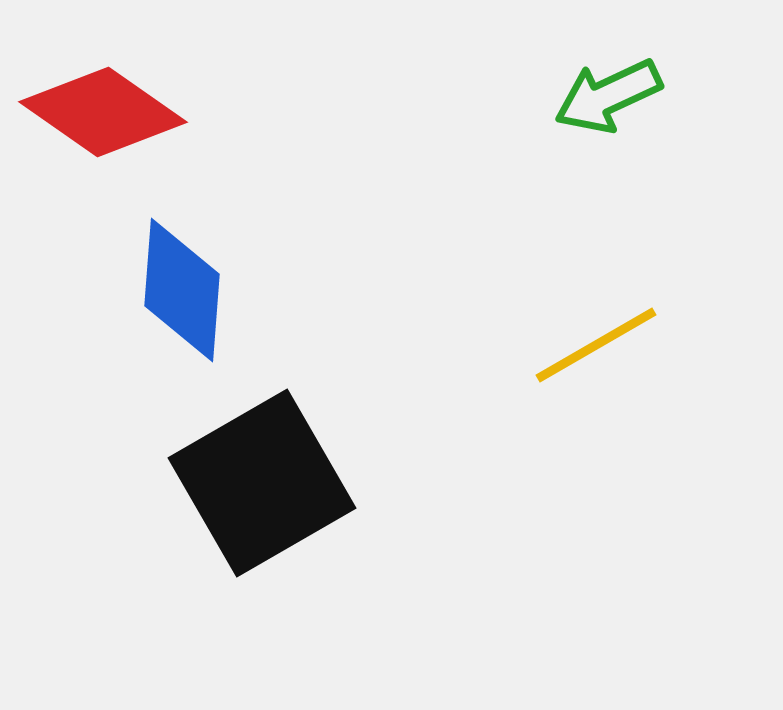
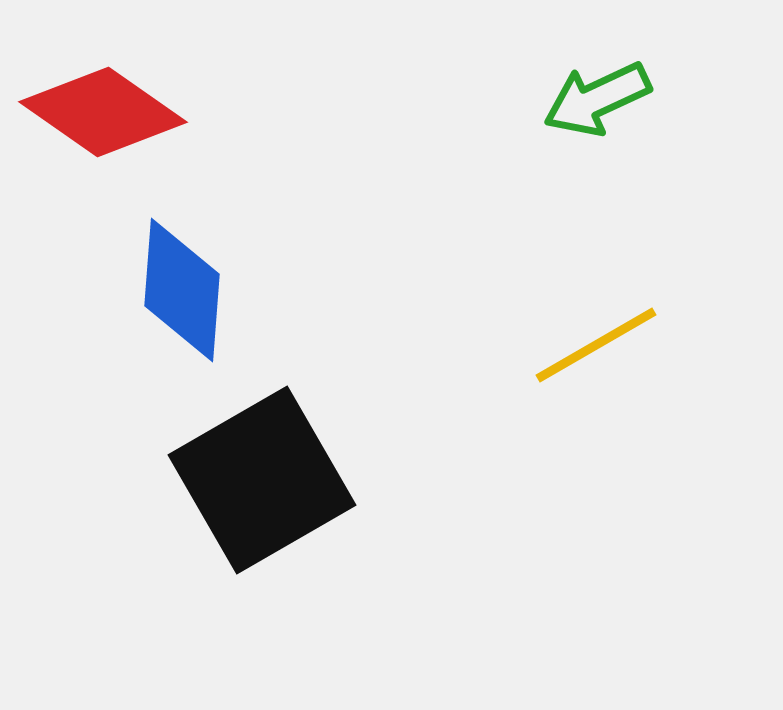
green arrow: moved 11 px left, 3 px down
black square: moved 3 px up
